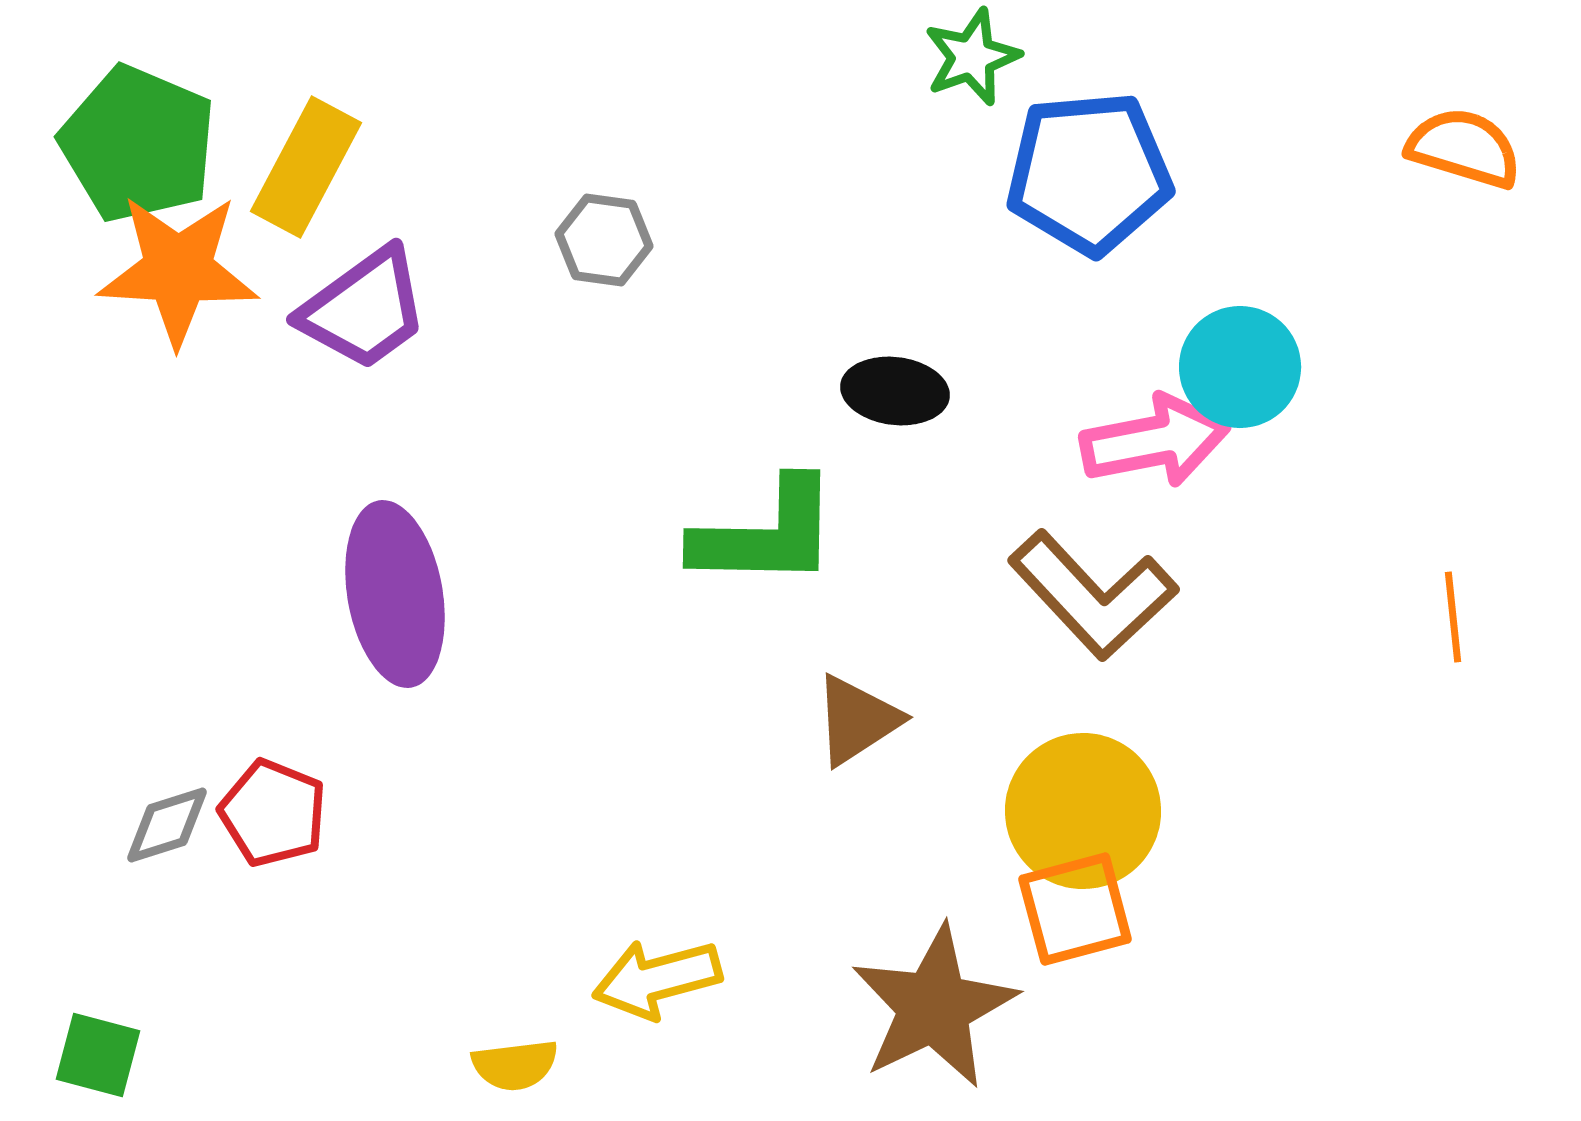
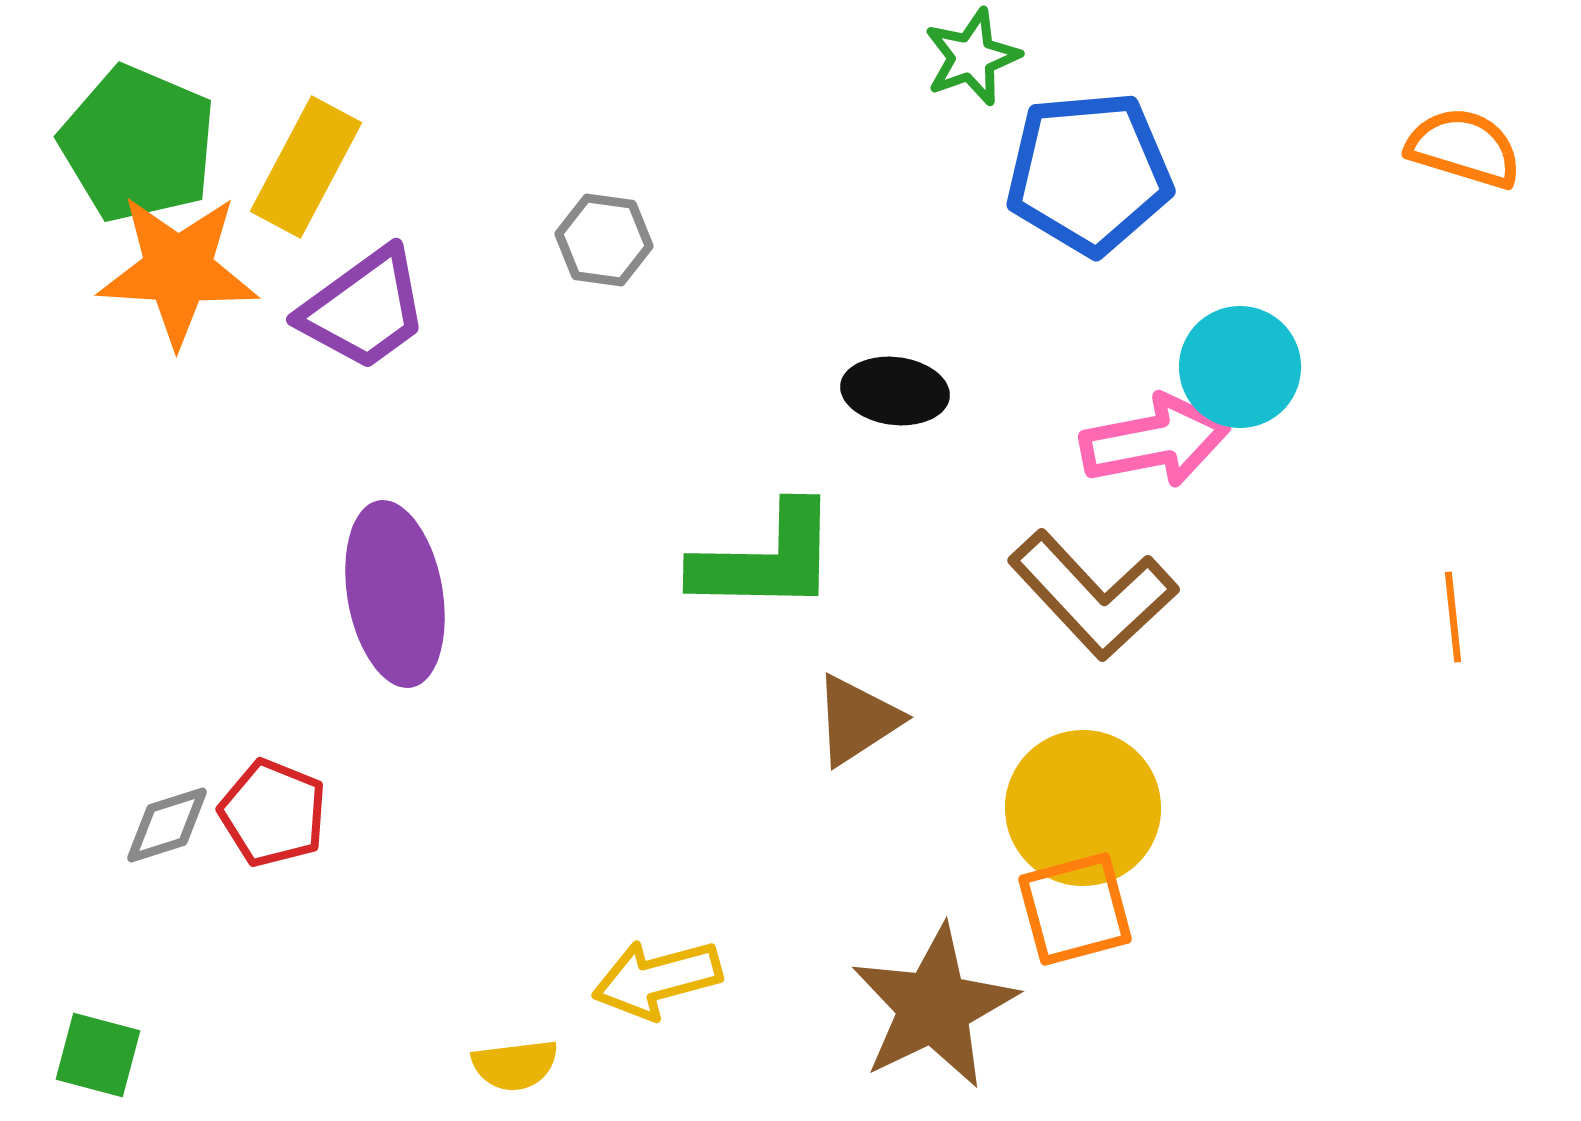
green L-shape: moved 25 px down
yellow circle: moved 3 px up
